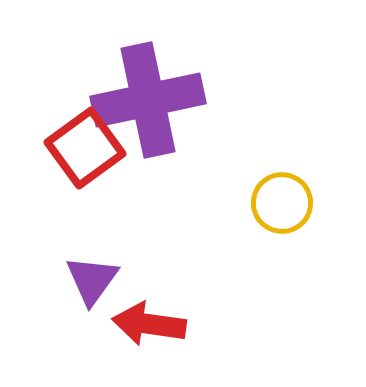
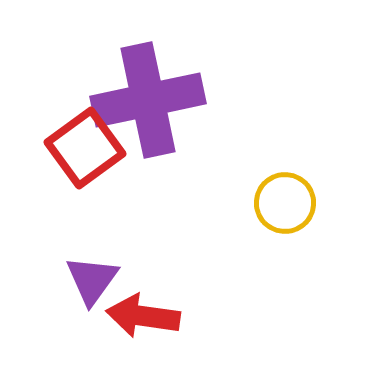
yellow circle: moved 3 px right
red arrow: moved 6 px left, 8 px up
